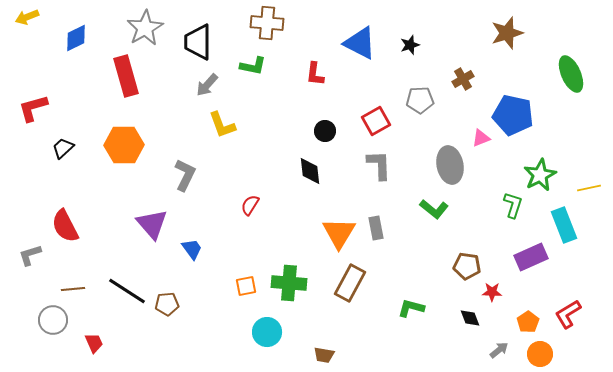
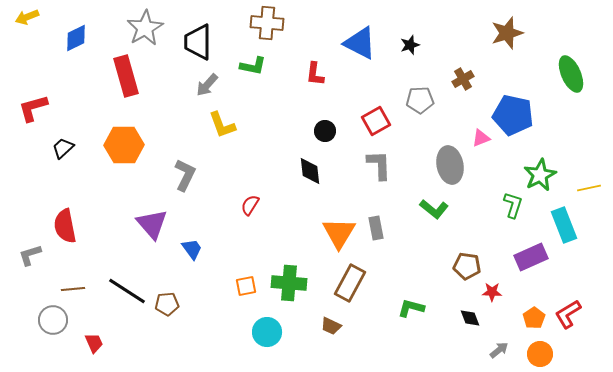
red semicircle at (65, 226): rotated 16 degrees clockwise
orange pentagon at (528, 322): moved 6 px right, 4 px up
brown trapezoid at (324, 355): moved 7 px right, 29 px up; rotated 15 degrees clockwise
